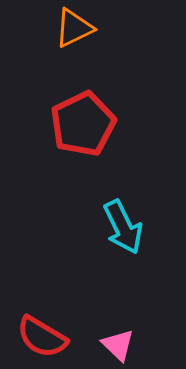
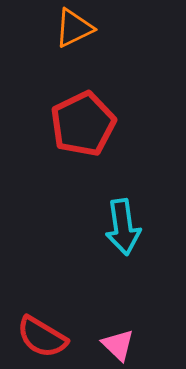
cyan arrow: rotated 18 degrees clockwise
